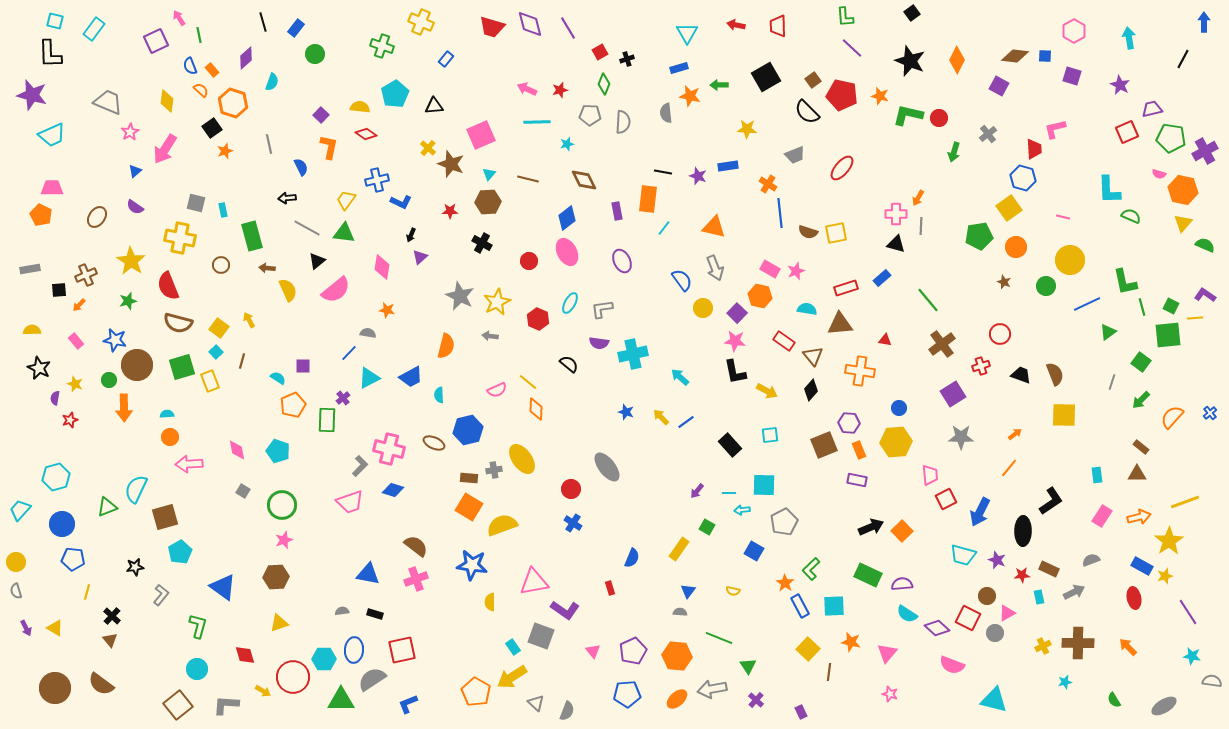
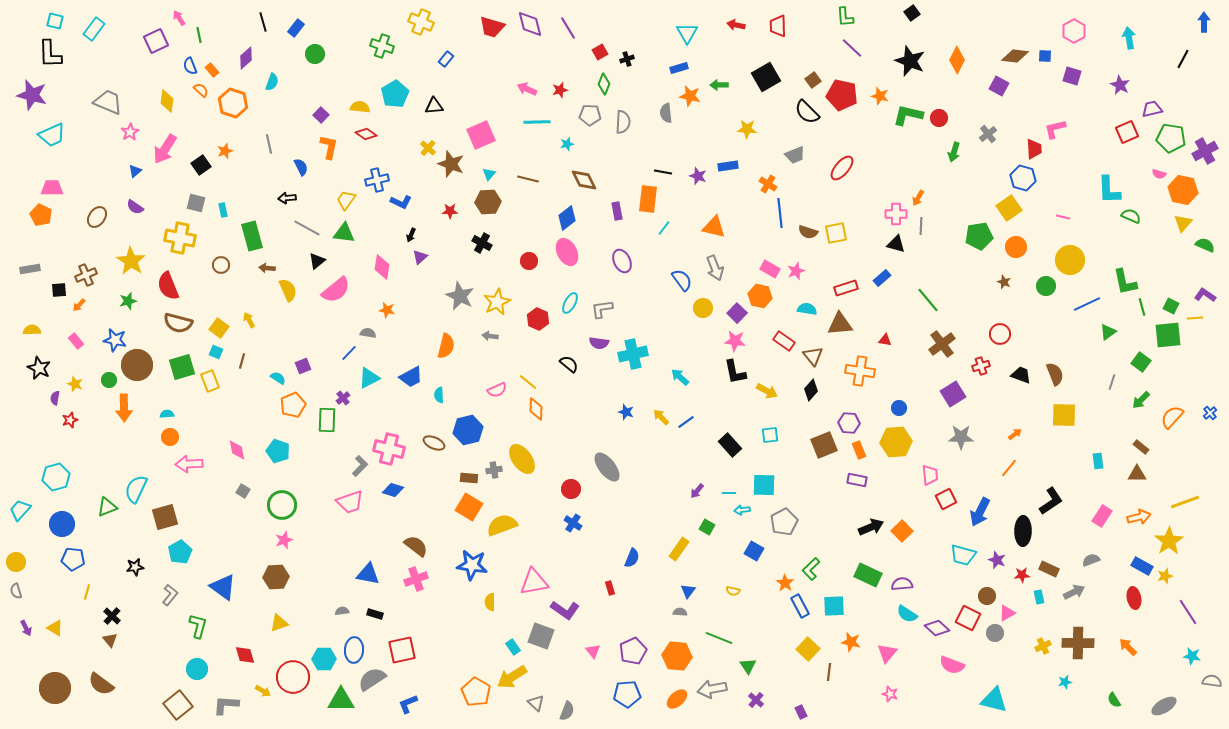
black square at (212, 128): moved 11 px left, 37 px down
cyan square at (216, 352): rotated 24 degrees counterclockwise
purple square at (303, 366): rotated 21 degrees counterclockwise
cyan rectangle at (1097, 475): moved 1 px right, 14 px up
gray L-shape at (161, 595): moved 9 px right
